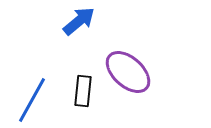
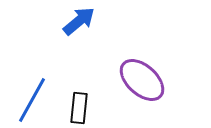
purple ellipse: moved 14 px right, 8 px down
black rectangle: moved 4 px left, 17 px down
